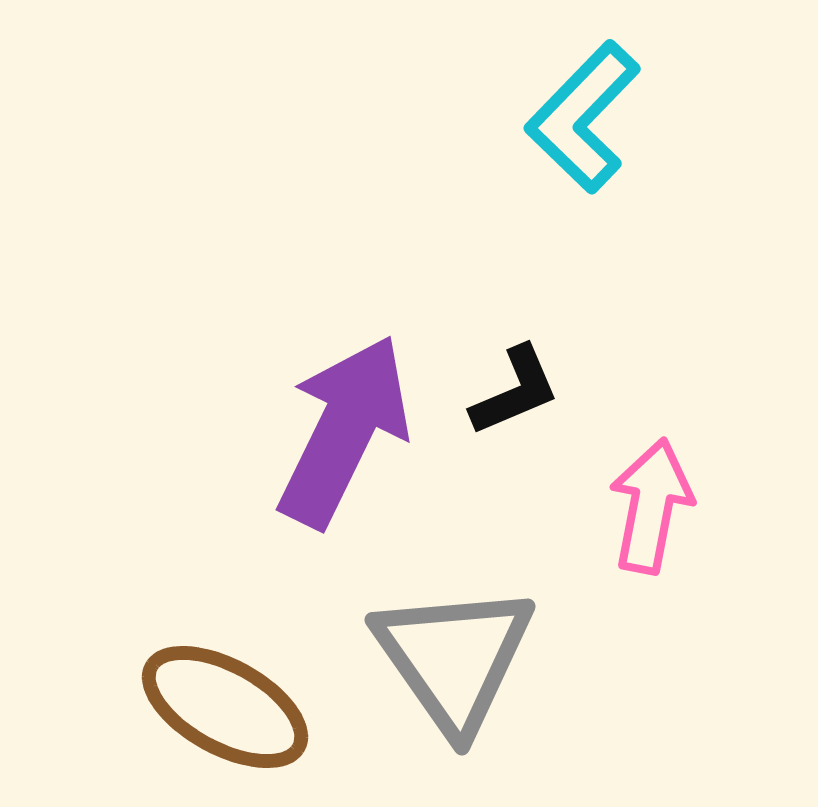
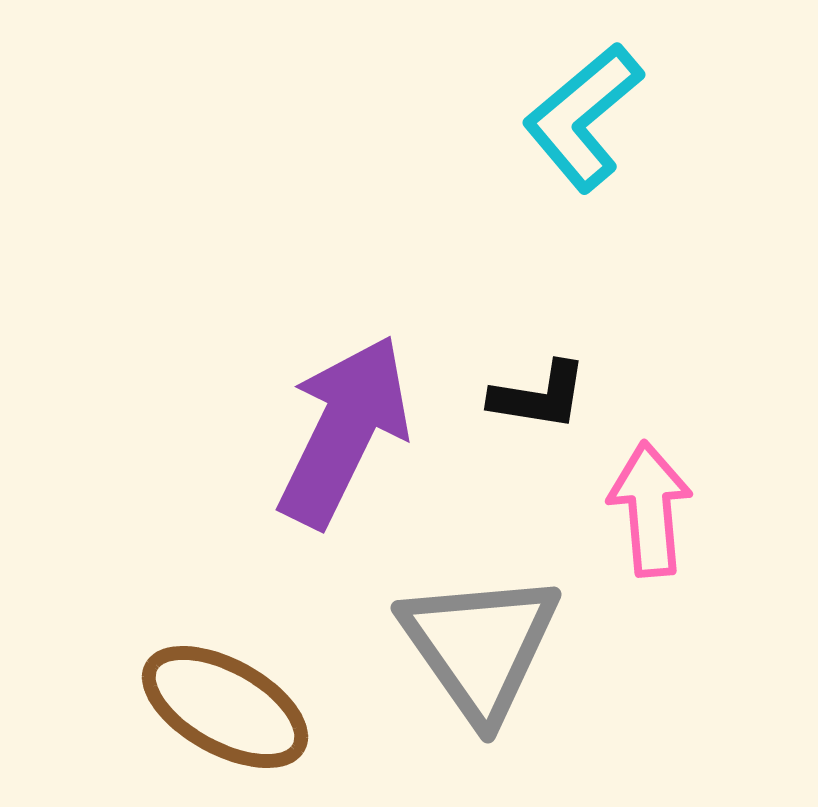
cyan L-shape: rotated 6 degrees clockwise
black L-shape: moved 24 px right, 5 px down; rotated 32 degrees clockwise
pink arrow: moved 1 px left, 3 px down; rotated 16 degrees counterclockwise
gray triangle: moved 26 px right, 12 px up
